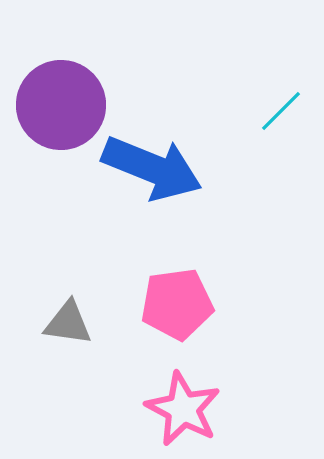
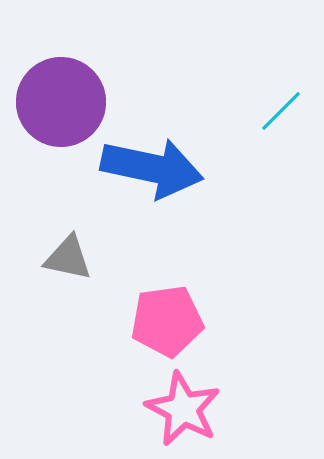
purple circle: moved 3 px up
blue arrow: rotated 10 degrees counterclockwise
pink pentagon: moved 10 px left, 17 px down
gray triangle: moved 65 px up; rotated 4 degrees clockwise
